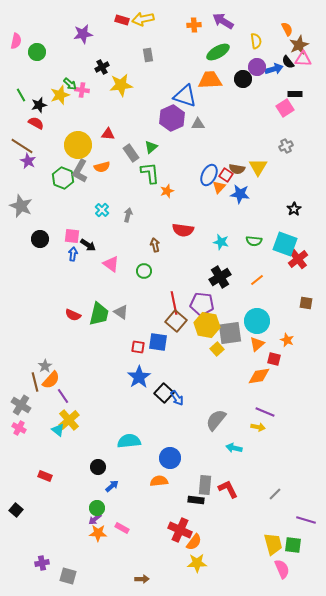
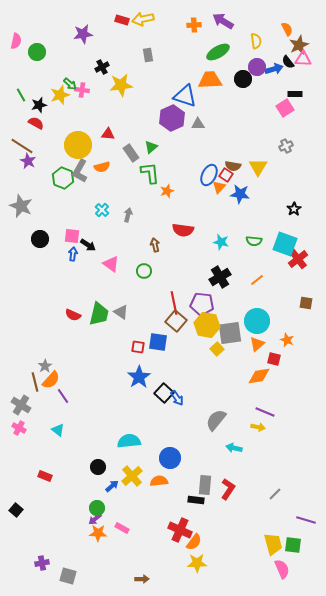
brown semicircle at (237, 169): moved 4 px left, 3 px up
yellow cross at (69, 420): moved 63 px right, 56 px down
red L-shape at (228, 489): rotated 60 degrees clockwise
